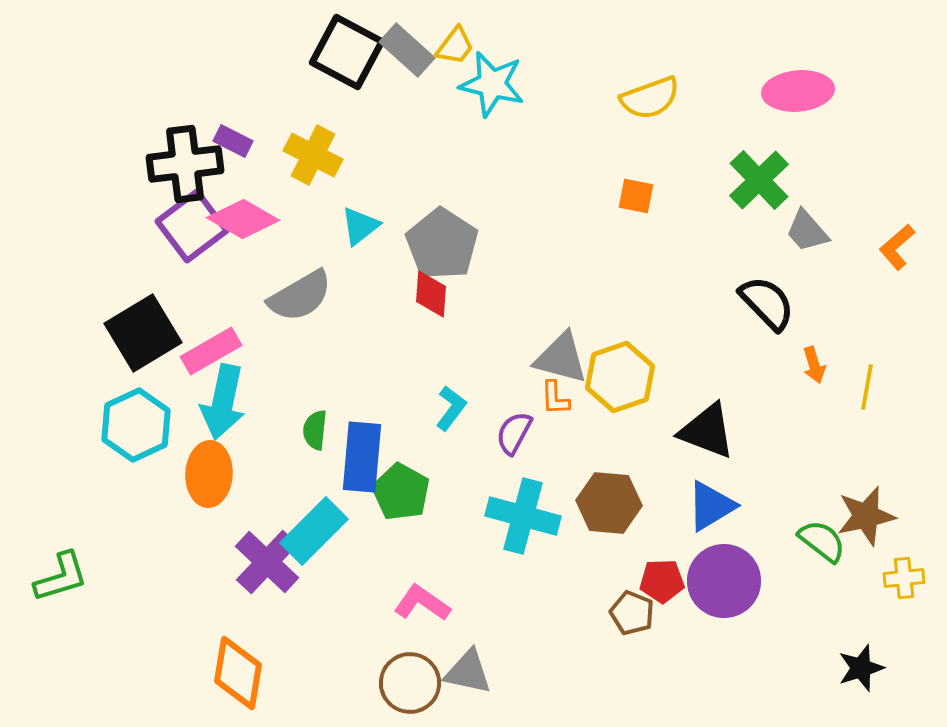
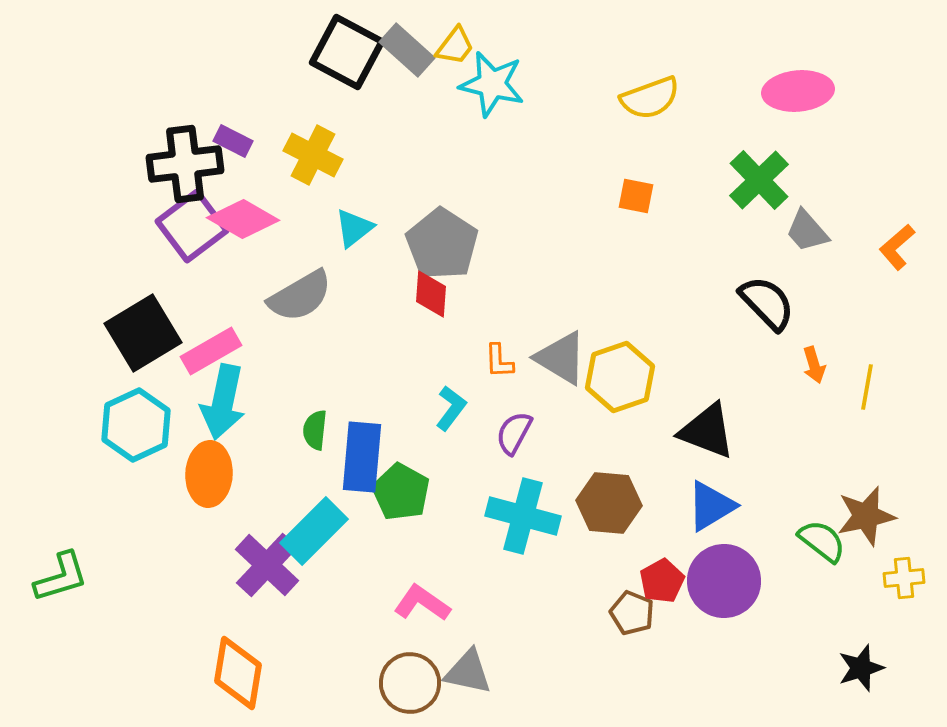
cyan triangle at (360, 226): moved 6 px left, 2 px down
gray triangle at (561, 358): rotated 16 degrees clockwise
orange L-shape at (555, 398): moved 56 px left, 37 px up
purple cross at (267, 562): moved 3 px down
red pentagon at (662, 581): rotated 27 degrees counterclockwise
